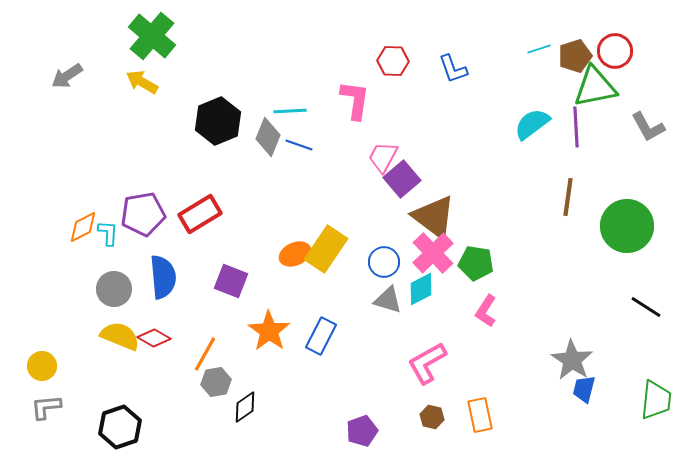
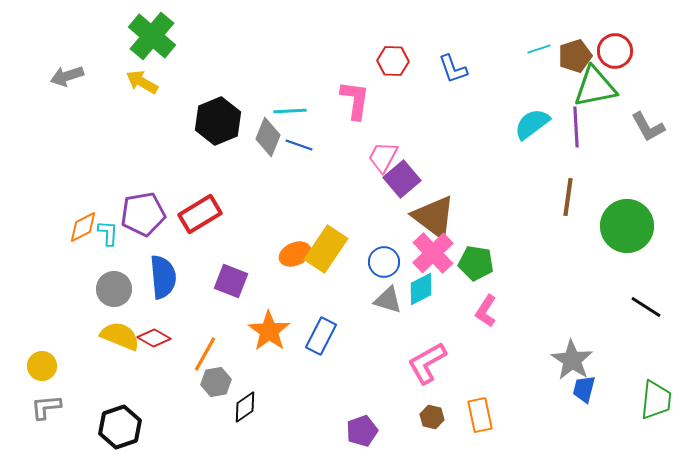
gray arrow at (67, 76): rotated 16 degrees clockwise
